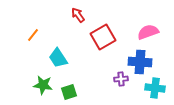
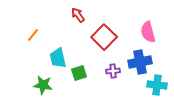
pink semicircle: rotated 85 degrees counterclockwise
red square: moved 1 px right; rotated 15 degrees counterclockwise
cyan trapezoid: rotated 20 degrees clockwise
blue cross: rotated 15 degrees counterclockwise
purple cross: moved 8 px left, 8 px up
cyan cross: moved 2 px right, 3 px up
green square: moved 10 px right, 19 px up
